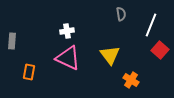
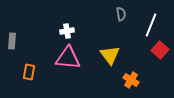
pink triangle: rotated 20 degrees counterclockwise
